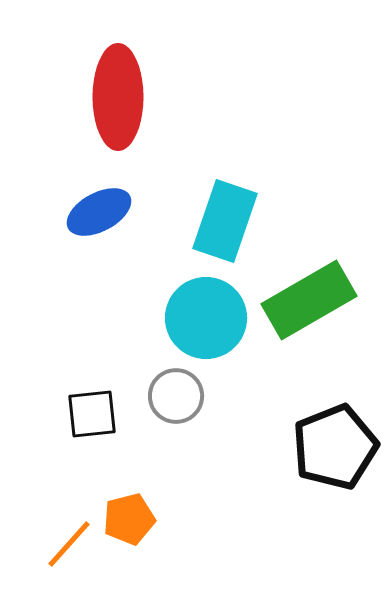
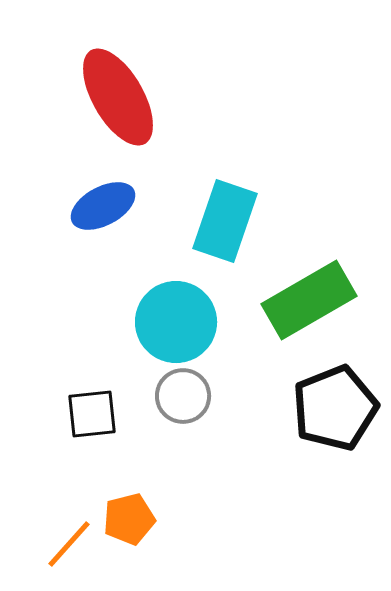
red ellipse: rotated 30 degrees counterclockwise
blue ellipse: moved 4 px right, 6 px up
cyan circle: moved 30 px left, 4 px down
gray circle: moved 7 px right
black pentagon: moved 39 px up
